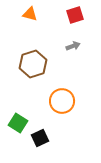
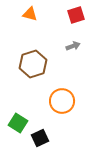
red square: moved 1 px right
